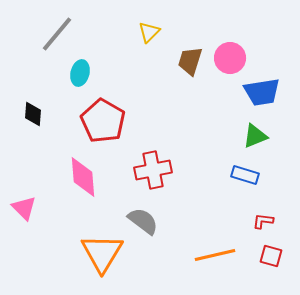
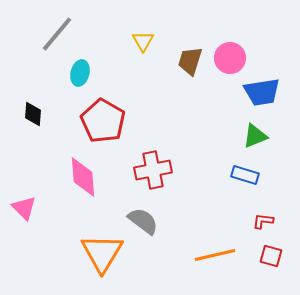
yellow triangle: moved 6 px left, 9 px down; rotated 15 degrees counterclockwise
